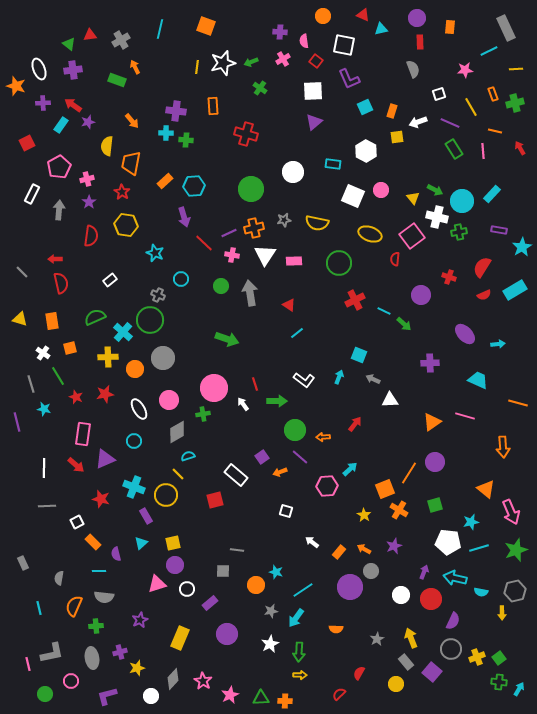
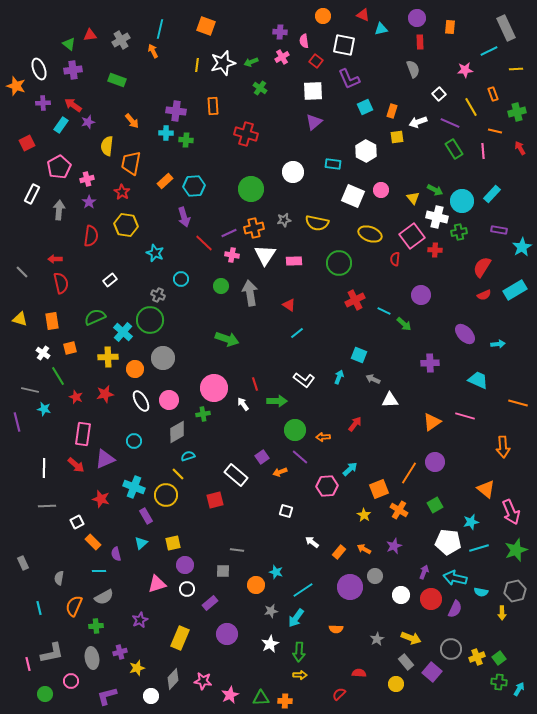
pink cross at (283, 59): moved 1 px left, 2 px up
orange arrow at (135, 67): moved 18 px right, 16 px up
yellow line at (197, 67): moved 2 px up
white square at (439, 94): rotated 24 degrees counterclockwise
green cross at (515, 103): moved 2 px right, 9 px down
red cross at (449, 277): moved 14 px left, 27 px up; rotated 16 degrees counterclockwise
gray line at (31, 384): moved 1 px left, 6 px down; rotated 60 degrees counterclockwise
white ellipse at (139, 409): moved 2 px right, 8 px up
orange square at (385, 489): moved 6 px left
green square at (435, 505): rotated 14 degrees counterclockwise
purple circle at (175, 565): moved 10 px right
gray circle at (371, 571): moved 4 px right, 5 px down
gray semicircle at (104, 597): rotated 36 degrees counterclockwise
purple semicircle at (453, 621): moved 2 px right, 12 px up
yellow arrow at (411, 638): rotated 132 degrees clockwise
red semicircle at (359, 673): rotated 64 degrees clockwise
pink star at (203, 681): rotated 24 degrees counterclockwise
